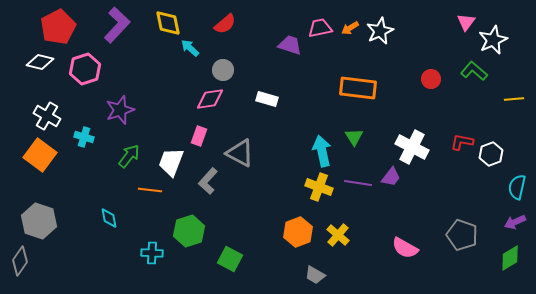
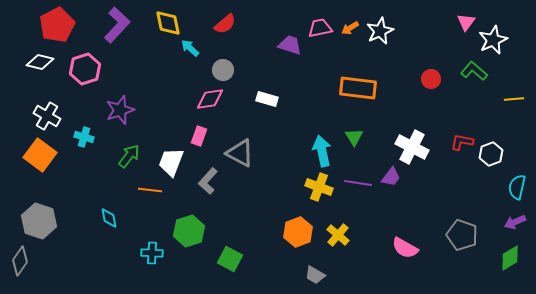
red pentagon at (58, 27): moved 1 px left, 2 px up
